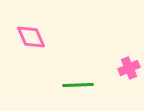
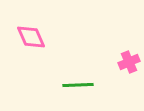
pink cross: moved 6 px up
